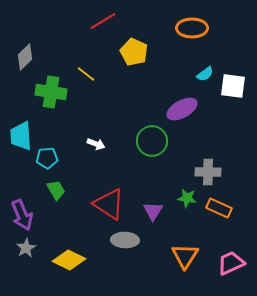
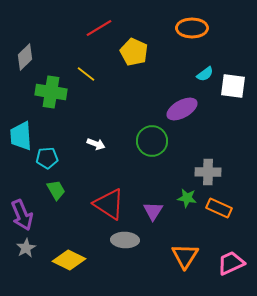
red line: moved 4 px left, 7 px down
